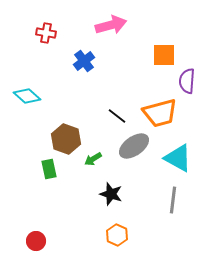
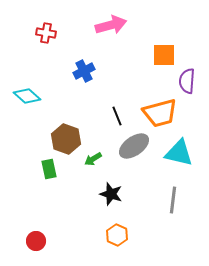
blue cross: moved 10 px down; rotated 10 degrees clockwise
black line: rotated 30 degrees clockwise
cyan triangle: moved 1 px right, 5 px up; rotated 16 degrees counterclockwise
